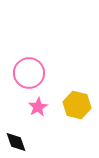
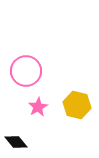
pink circle: moved 3 px left, 2 px up
black diamond: rotated 20 degrees counterclockwise
